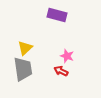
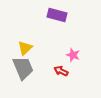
pink star: moved 6 px right, 1 px up
gray trapezoid: moved 1 px up; rotated 15 degrees counterclockwise
